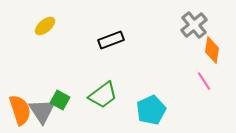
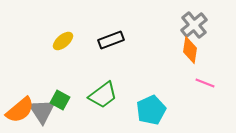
yellow ellipse: moved 18 px right, 15 px down
orange diamond: moved 22 px left
pink line: moved 1 px right, 2 px down; rotated 36 degrees counterclockwise
orange semicircle: rotated 68 degrees clockwise
